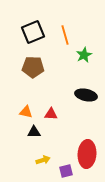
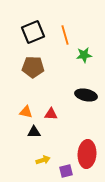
green star: rotated 21 degrees clockwise
